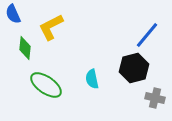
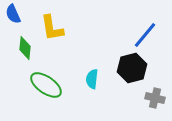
yellow L-shape: moved 1 px right, 1 px down; rotated 72 degrees counterclockwise
blue line: moved 2 px left
black hexagon: moved 2 px left
cyan semicircle: rotated 18 degrees clockwise
